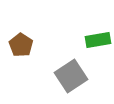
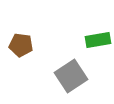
brown pentagon: rotated 25 degrees counterclockwise
